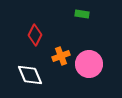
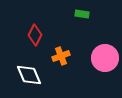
pink circle: moved 16 px right, 6 px up
white diamond: moved 1 px left
